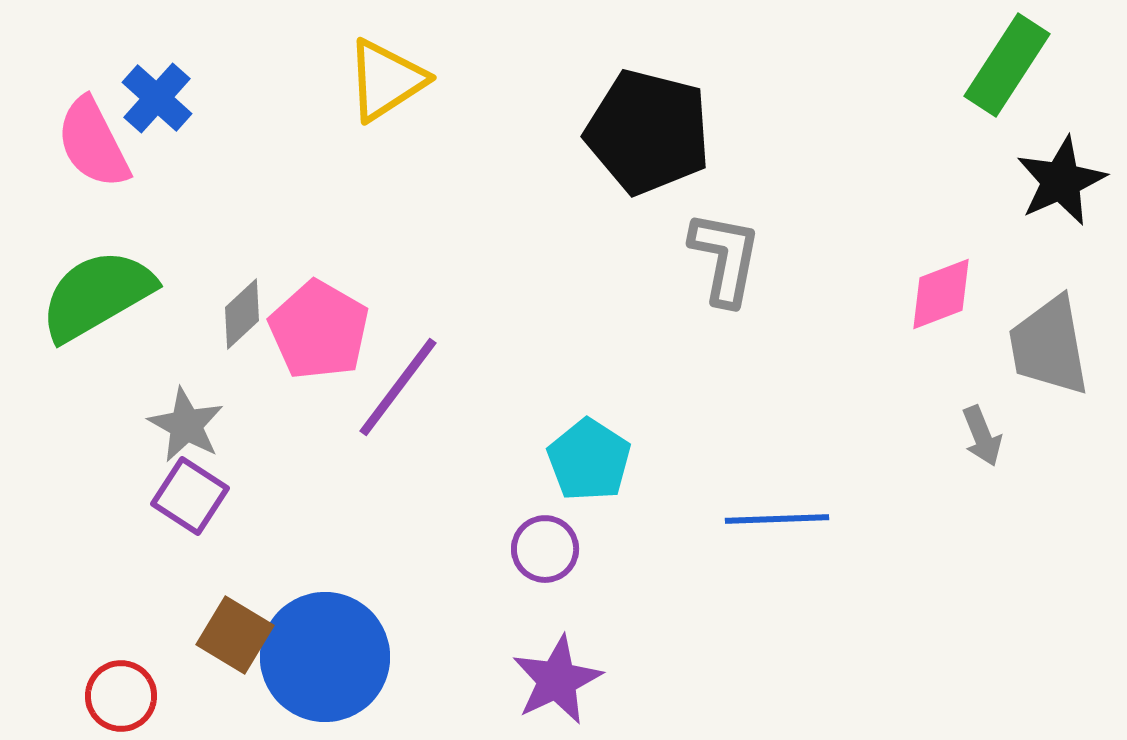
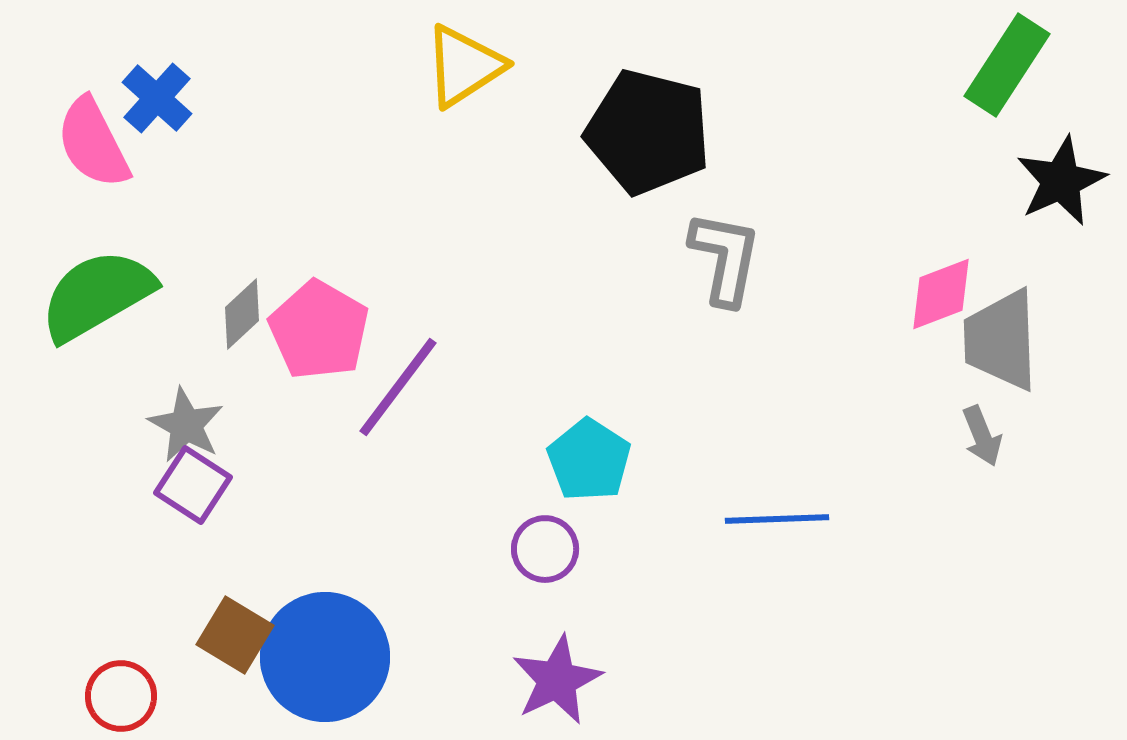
yellow triangle: moved 78 px right, 14 px up
gray trapezoid: moved 48 px left, 6 px up; rotated 8 degrees clockwise
purple square: moved 3 px right, 11 px up
